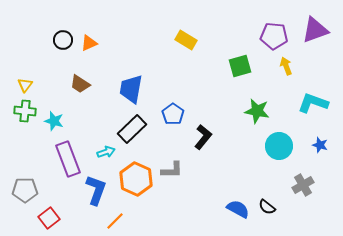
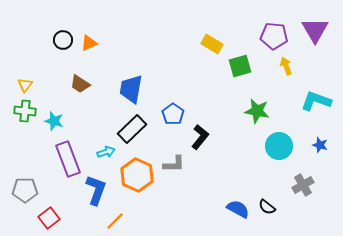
purple triangle: rotated 40 degrees counterclockwise
yellow rectangle: moved 26 px right, 4 px down
cyan L-shape: moved 3 px right, 2 px up
black L-shape: moved 3 px left
gray L-shape: moved 2 px right, 6 px up
orange hexagon: moved 1 px right, 4 px up
